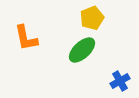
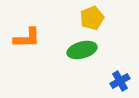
orange L-shape: moved 1 px right; rotated 80 degrees counterclockwise
green ellipse: rotated 28 degrees clockwise
